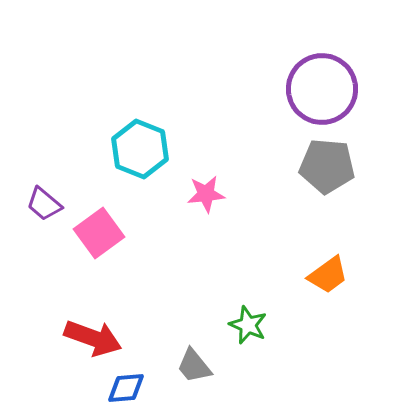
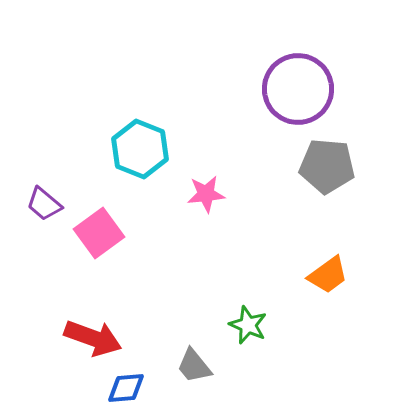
purple circle: moved 24 px left
